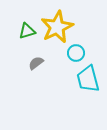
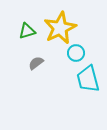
yellow star: moved 3 px right, 1 px down
